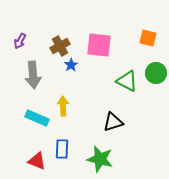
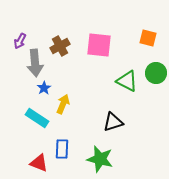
blue star: moved 27 px left, 23 px down
gray arrow: moved 2 px right, 12 px up
yellow arrow: moved 2 px up; rotated 24 degrees clockwise
cyan rectangle: rotated 10 degrees clockwise
red triangle: moved 2 px right, 2 px down
